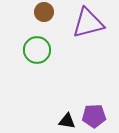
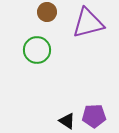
brown circle: moved 3 px right
black triangle: rotated 24 degrees clockwise
